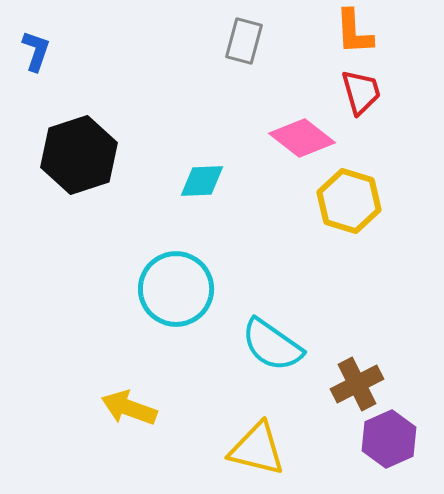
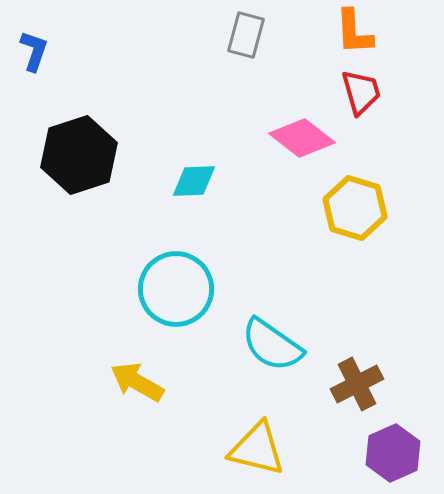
gray rectangle: moved 2 px right, 6 px up
blue L-shape: moved 2 px left
cyan diamond: moved 8 px left
yellow hexagon: moved 6 px right, 7 px down
yellow arrow: moved 8 px right, 26 px up; rotated 10 degrees clockwise
purple hexagon: moved 4 px right, 14 px down
